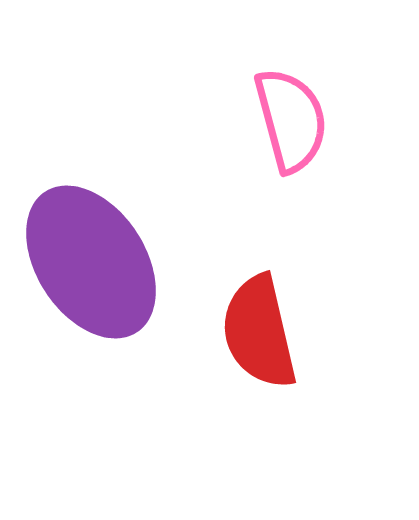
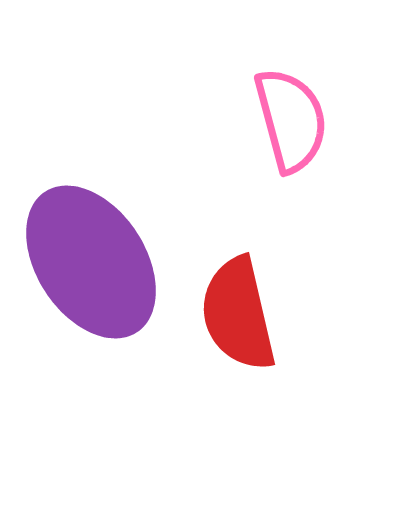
red semicircle: moved 21 px left, 18 px up
